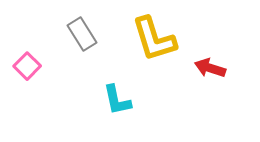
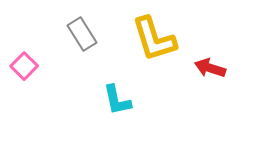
pink square: moved 3 px left
